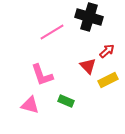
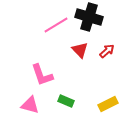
pink line: moved 4 px right, 7 px up
red triangle: moved 8 px left, 16 px up
yellow rectangle: moved 24 px down
